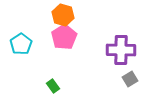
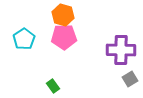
pink pentagon: rotated 30 degrees clockwise
cyan pentagon: moved 3 px right, 5 px up
